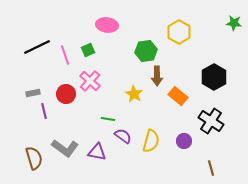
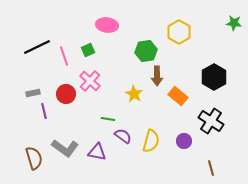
pink line: moved 1 px left, 1 px down
